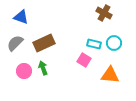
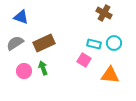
gray semicircle: rotated 12 degrees clockwise
